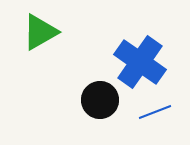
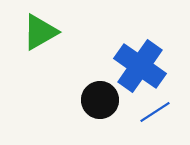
blue cross: moved 4 px down
blue line: rotated 12 degrees counterclockwise
